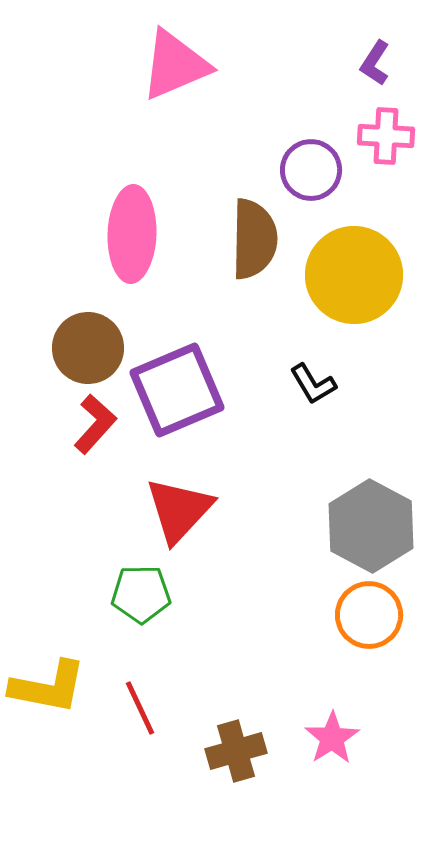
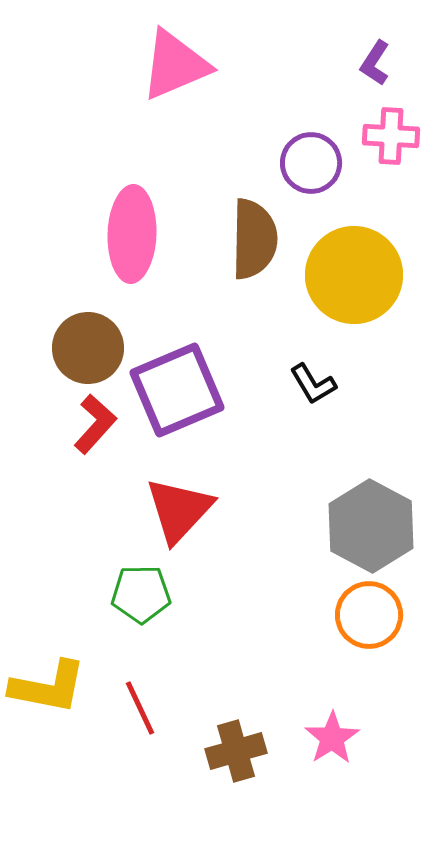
pink cross: moved 5 px right
purple circle: moved 7 px up
